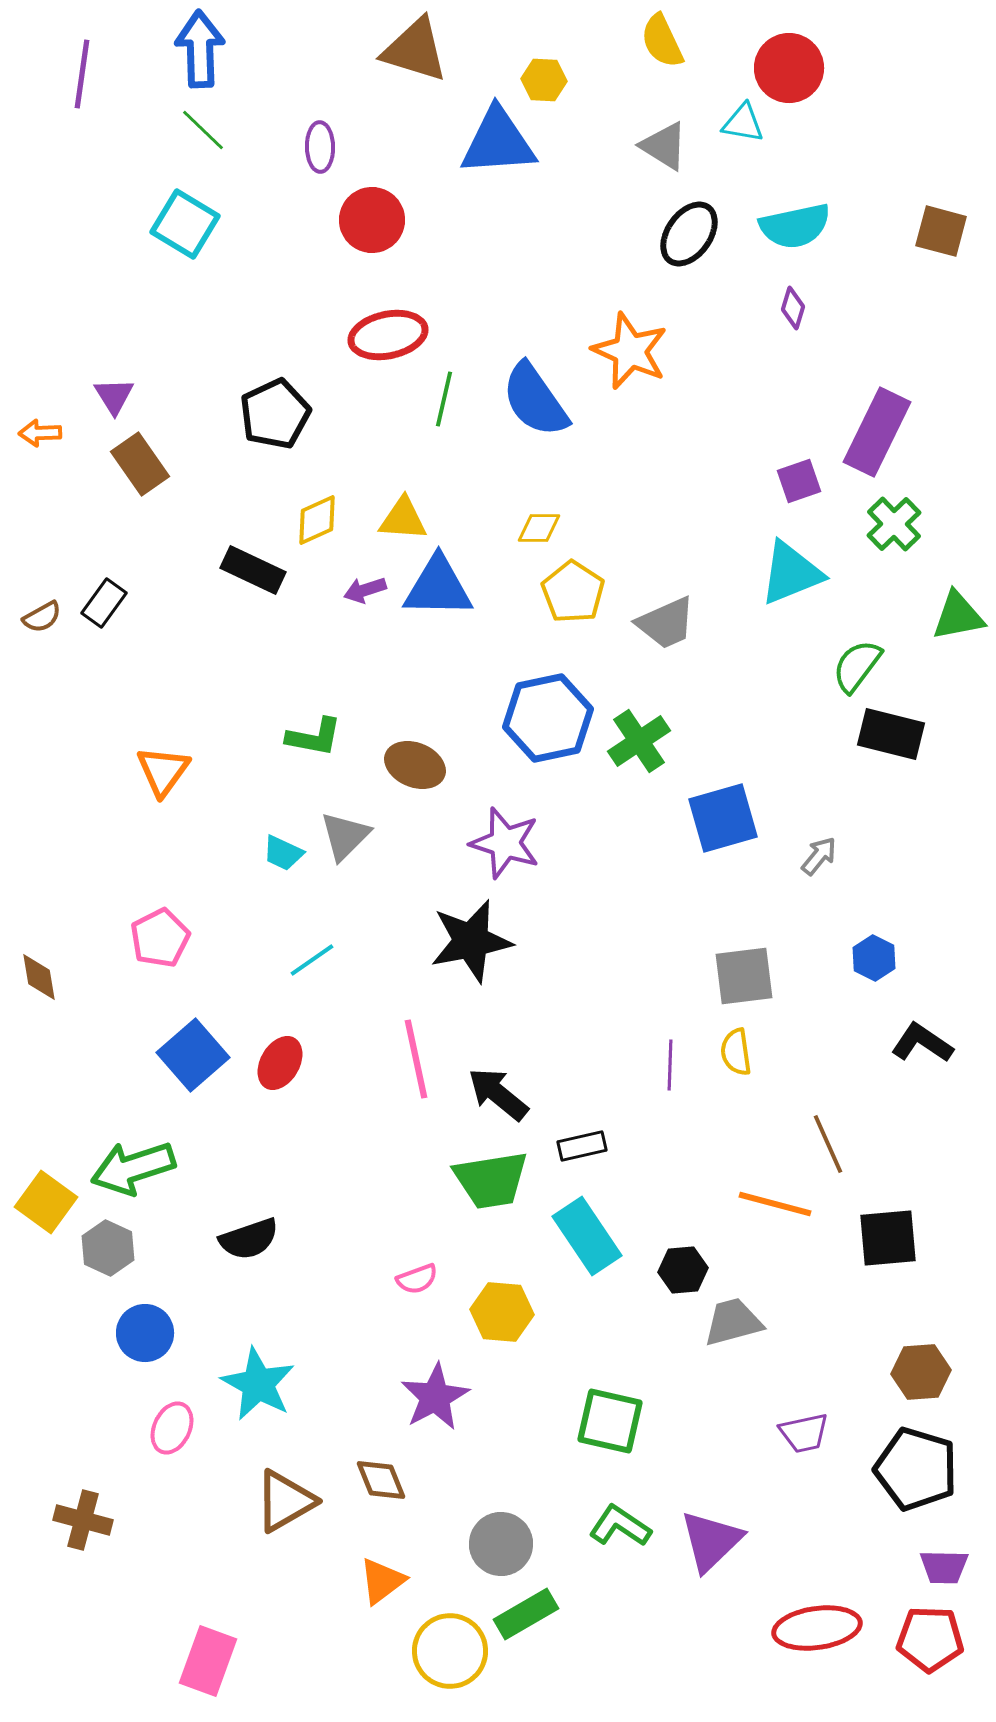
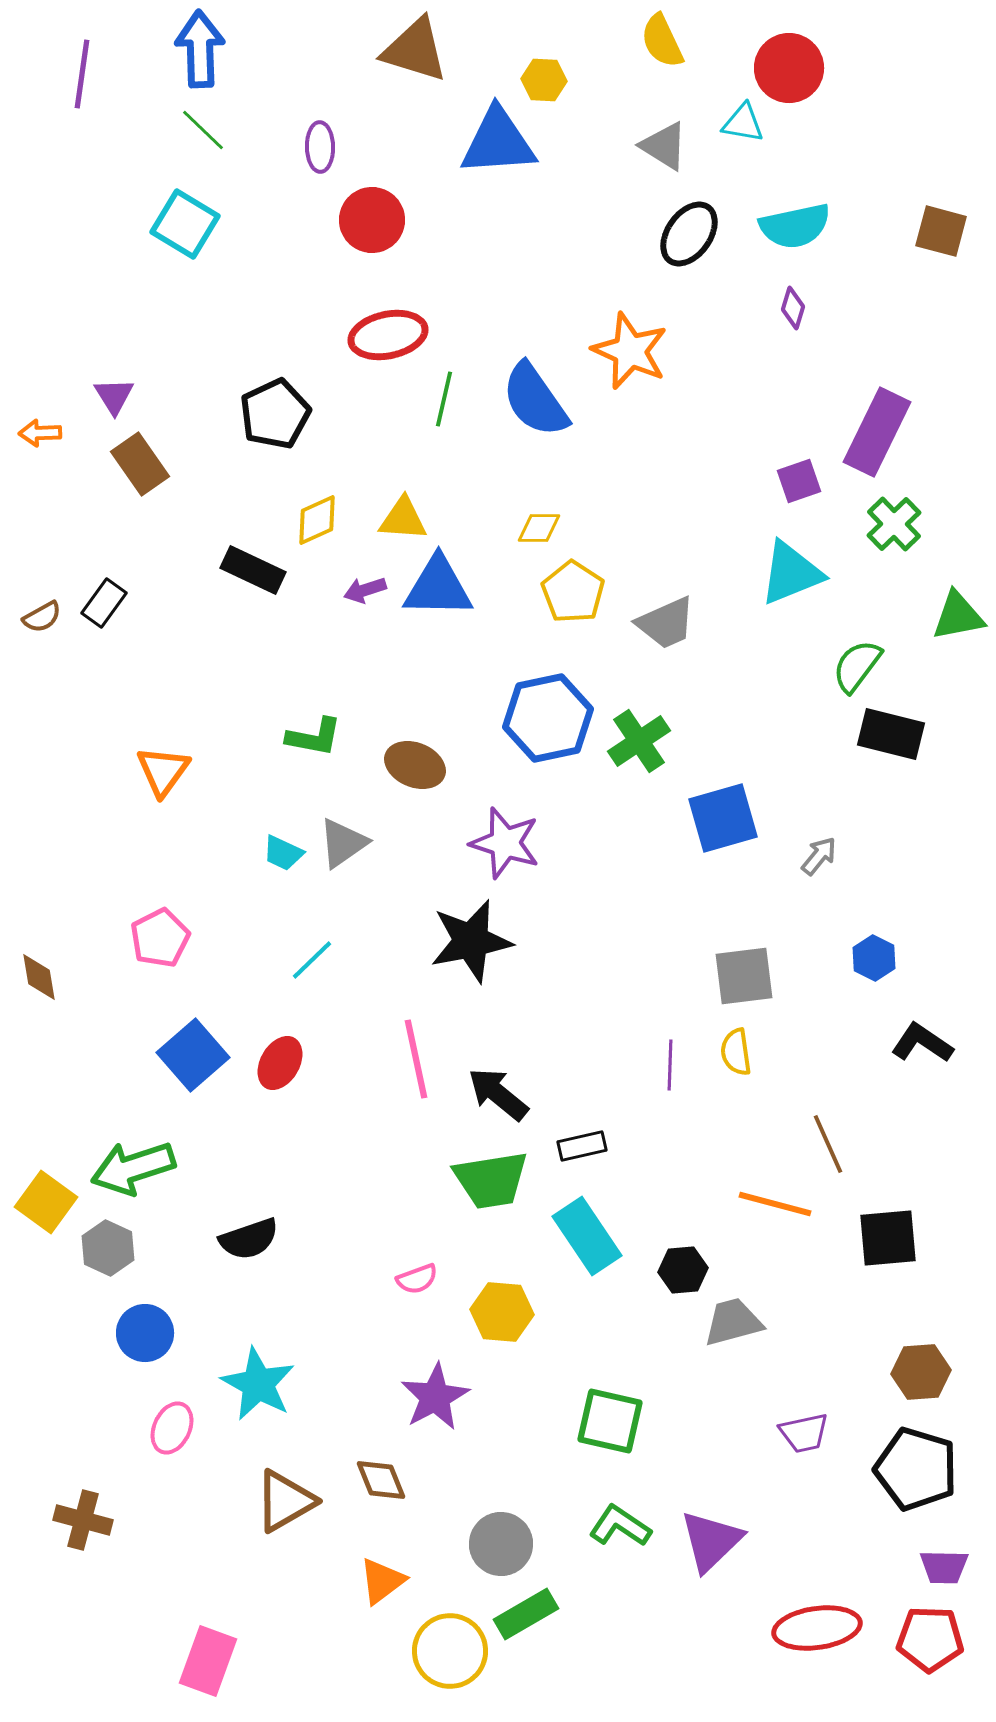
gray triangle at (345, 836): moved 2 px left, 7 px down; rotated 10 degrees clockwise
cyan line at (312, 960): rotated 9 degrees counterclockwise
